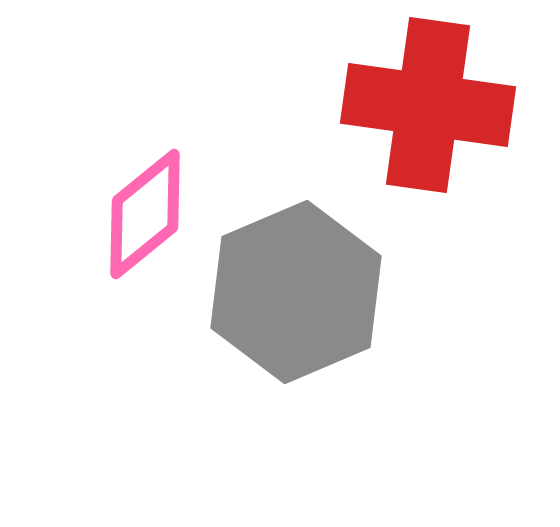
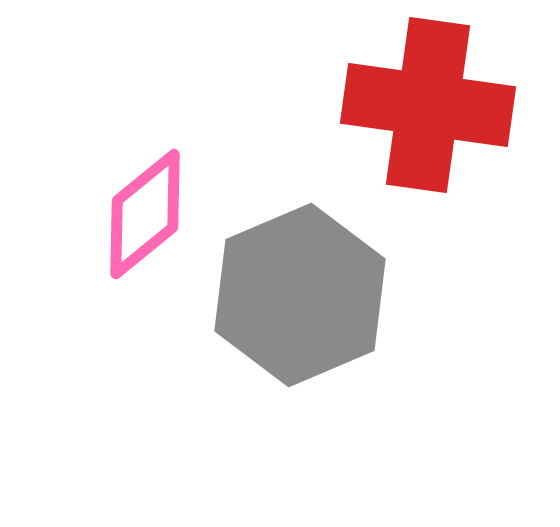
gray hexagon: moved 4 px right, 3 px down
